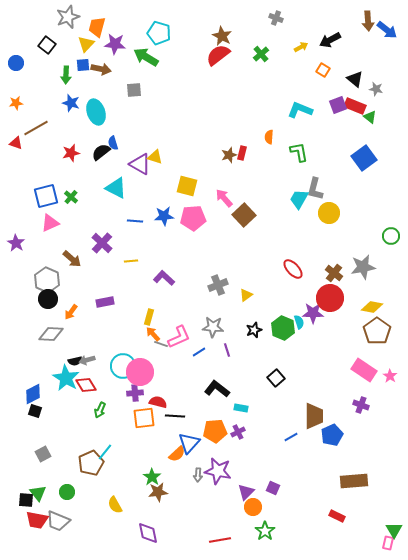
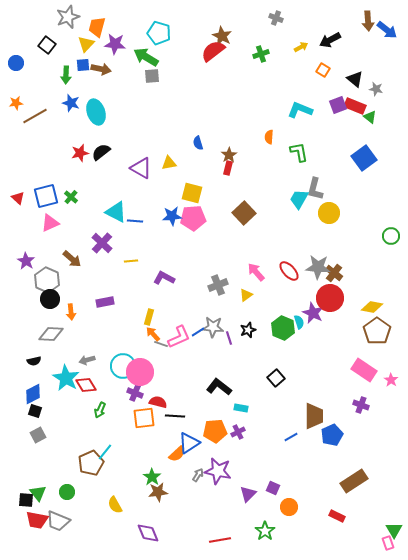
green cross at (261, 54): rotated 21 degrees clockwise
red semicircle at (218, 55): moved 5 px left, 4 px up
gray square at (134, 90): moved 18 px right, 14 px up
brown line at (36, 128): moved 1 px left, 12 px up
red triangle at (16, 143): moved 2 px right, 55 px down; rotated 24 degrees clockwise
blue semicircle at (113, 143): moved 85 px right
red star at (71, 153): moved 9 px right
red rectangle at (242, 153): moved 14 px left, 15 px down
brown star at (229, 155): rotated 14 degrees counterclockwise
yellow triangle at (155, 157): moved 14 px right, 6 px down; rotated 28 degrees counterclockwise
purple triangle at (140, 164): moved 1 px right, 4 px down
yellow square at (187, 186): moved 5 px right, 7 px down
cyan triangle at (116, 188): moved 24 px down
pink arrow at (224, 198): moved 32 px right, 74 px down
brown square at (244, 215): moved 2 px up
blue star at (164, 216): moved 8 px right
purple star at (16, 243): moved 10 px right, 18 px down
gray star at (363, 267): moved 45 px left; rotated 15 degrees clockwise
red ellipse at (293, 269): moved 4 px left, 2 px down
purple L-shape at (164, 278): rotated 15 degrees counterclockwise
black circle at (48, 299): moved 2 px right
orange arrow at (71, 312): rotated 42 degrees counterclockwise
purple star at (313, 313): rotated 25 degrees clockwise
black star at (254, 330): moved 6 px left
purple line at (227, 350): moved 2 px right, 12 px up
blue line at (199, 352): moved 1 px left, 20 px up
black semicircle at (75, 361): moved 41 px left
pink star at (390, 376): moved 1 px right, 4 px down
black L-shape at (217, 389): moved 2 px right, 2 px up
purple cross at (135, 393): rotated 28 degrees clockwise
blue triangle at (189, 443): rotated 15 degrees clockwise
gray square at (43, 454): moved 5 px left, 19 px up
gray arrow at (198, 475): rotated 152 degrees counterclockwise
brown rectangle at (354, 481): rotated 28 degrees counterclockwise
purple triangle at (246, 492): moved 2 px right, 2 px down
orange circle at (253, 507): moved 36 px right
purple diamond at (148, 533): rotated 10 degrees counterclockwise
pink rectangle at (388, 543): rotated 32 degrees counterclockwise
